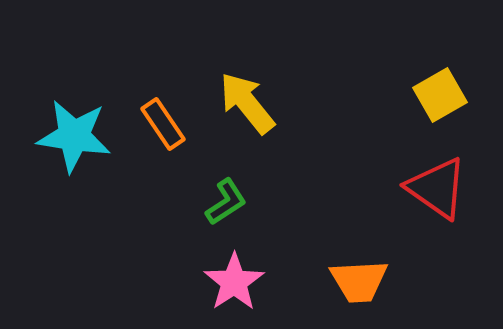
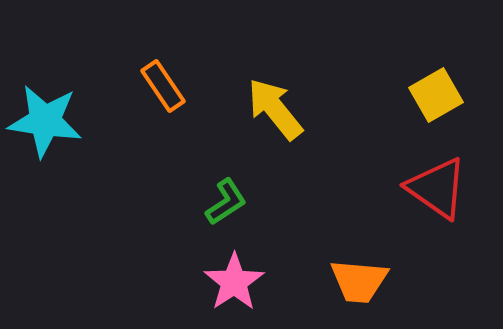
yellow square: moved 4 px left
yellow arrow: moved 28 px right, 6 px down
orange rectangle: moved 38 px up
cyan star: moved 29 px left, 15 px up
orange trapezoid: rotated 8 degrees clockwise
